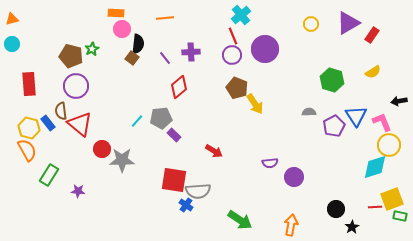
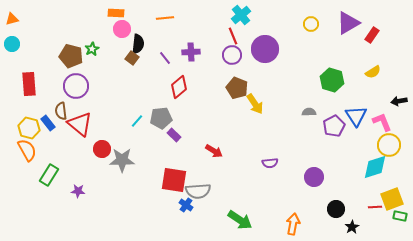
purple circle at (294, 177): moved 20 px right
orange arrow at (291, 225): moved 2 px right, 1 px up
